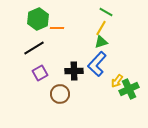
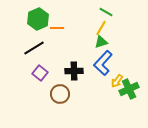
blue L-shape: moved 6 px right, 1 px up
purple square: rotated 21 degrees counterclockwise
